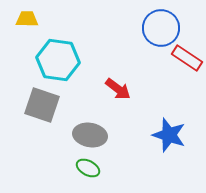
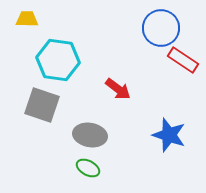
red rectangle: moved 4 px left, 2 px down
